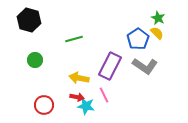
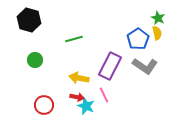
yellow semicircle: rotated 32 degrees clockwise
cyan star: rotated 12 degrees clockwise
